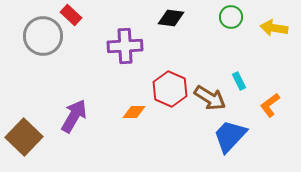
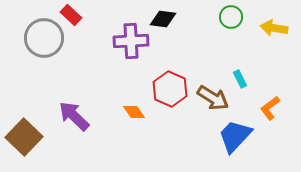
black diamond: moved 8 px left, 1 px down
gray circle: moved 1 px right, 2 px down
purple cross: moved 6 px right, 5 px up
cyan rectangle: moved 1 px right, 2 px up
brown arrow: moved 3 px right
orange L-shape: moved 3 px down
orange diamond: rotated 55 degrees clockwise
purple arrow: rotated 76 degrees counterclockwise
blue trapezoid: moved 5 px right
